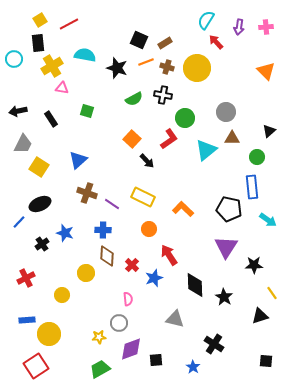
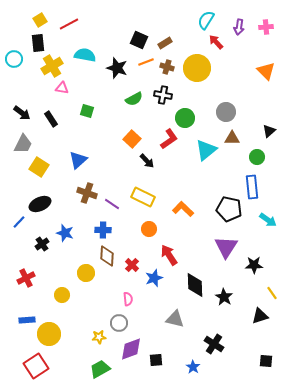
black arrow at (18, 111): moved 4 px right, 2 px down; rotated 132 degrees counterclockwise
